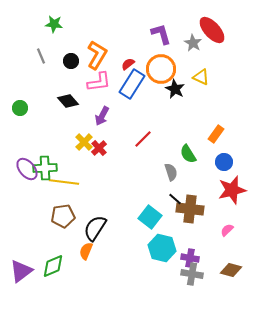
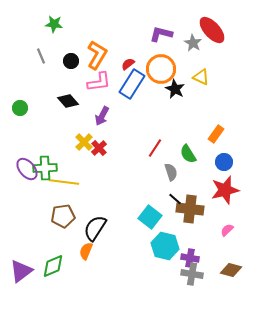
purple L-shape: rotated 60 degrees counterclockwise
red line: moved 12 px right, 9 px down; rotated 12 degrees counterclockwise
red star: moved 7 px left
cyan hexagon: moved 3 px right, 2 px up
